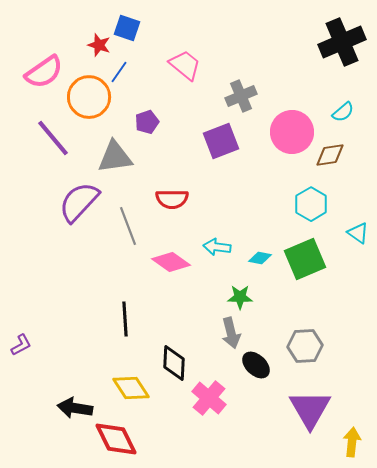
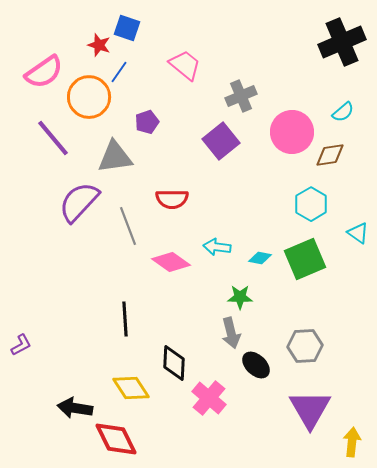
purple square: rotated 18 degrees counterclockwise
